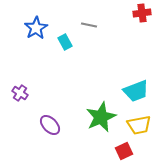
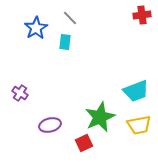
red cross: moved 2 px down
gray line: moved 19 px left, 7 px up; rotated 35 degrees clockwise
cyan rectangle: rotated 35 degrees clockwise
green star: moved 1 px left
purple ellipse: rotated 60 degrees counterclockwise
red square: moved 40 px left, 8 px up
